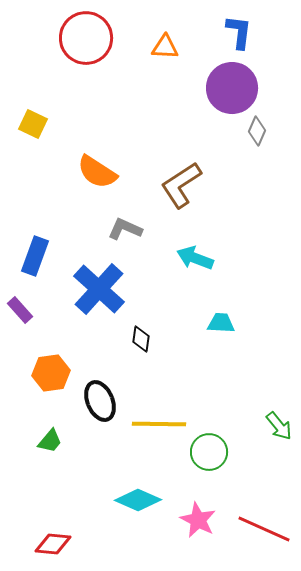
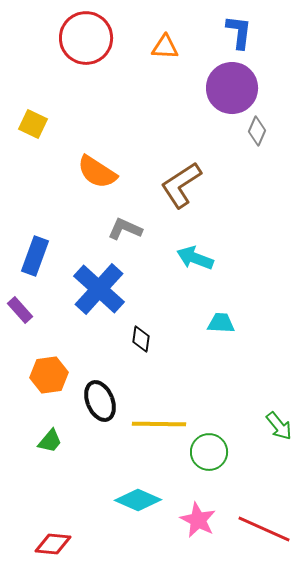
orange hexagon: moved 2 px left, 2 px down
